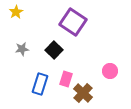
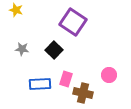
yellow star: moved 2 px up; rotated 24 degrees counterclockwise
gray star: rotated 16 degrees clockwise
pink circle: moved 1 px left, 4 px down
blue rectangle: rotated 70 degrees clockwise
brown cross: rotated 30 degrees counterclockwise
